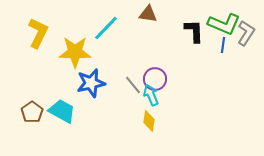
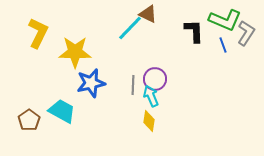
brown triangle: rotated 18 degrees clockwise
green L-shape: moved 1 px right, 4 px up
cyan line: moved 24 px right
blue line: rotated 28 degrees counterclockwise
gray line: rotated 42 degrees clockwise
cyan arrow: moved 1 px down
brown pentagon: moved 3 px left, 8 px down
